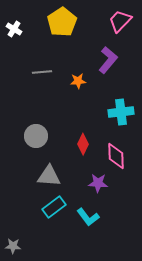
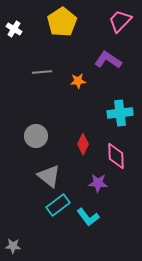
purple L-shape: rotated 96 degrees counterclockwise
cyan cross: moved 1 px left, 1 px down
gray triangle: rotated 35 degrees clockwise
cyan rectangle: moved 4 px right, 2 px up
